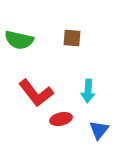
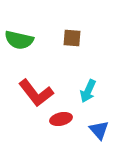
cyan arrow: rotated 20 degrees clockwise
blue triangle: rotated 20 degrees counterclockwise
